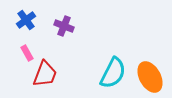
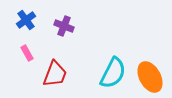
red trapezoid: moved 10 px right
